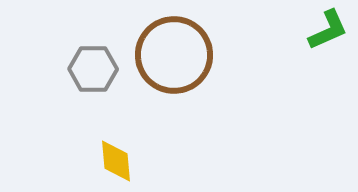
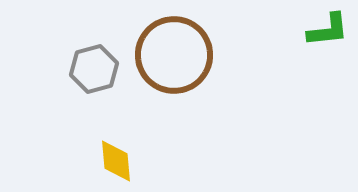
green L-shape: rotated 18 degrees clockwise
gray hexagon: moved 1 px right; rotated 15 degrees counterclockwise
